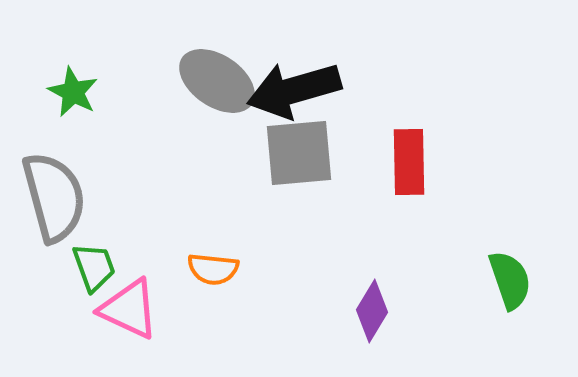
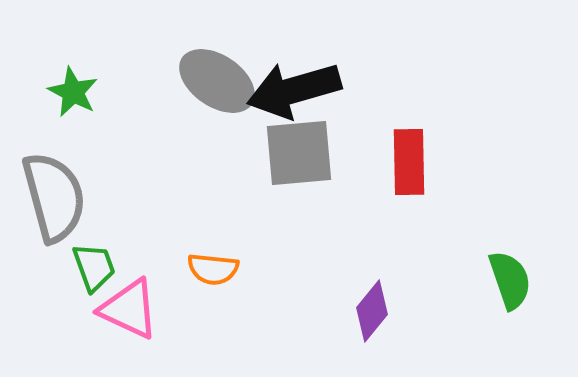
purple diamond: rotated 8 degrees clockwise
